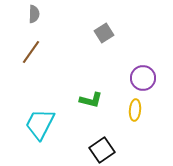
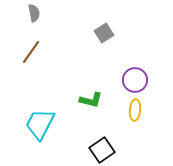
gray semicircle: moved 1 px up; rotated 12 degrees counterclockwise
purple circle: moved 8 px left, 2 px down
